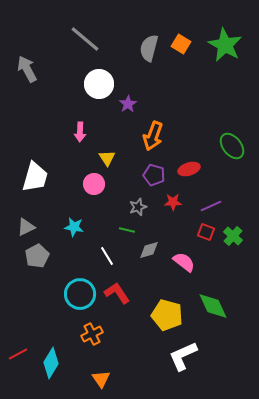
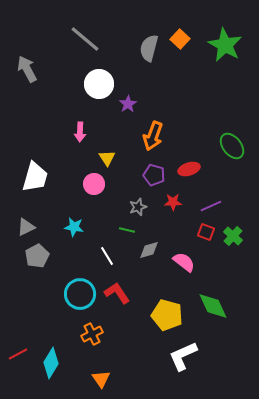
orange square: moved 1 px left, 5 px up; rotated 12 degrees clockwise
